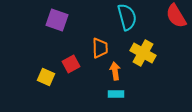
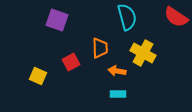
red semicircle: moved 1 px down; rotated 25 degrees counterclockwise
red square: moved 2 px up
orange arrow: moved 2 px right; rotated 72 degrees counterclockwise
yellow square: moved 8 px left, 1 px up
cyan rectangle: moved 2 px right
